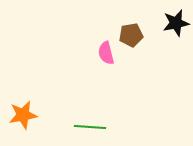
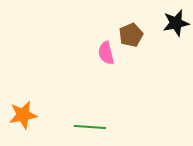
brown pentagon: rotated 15 degrees counterclockwise
